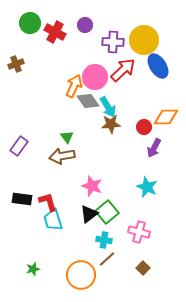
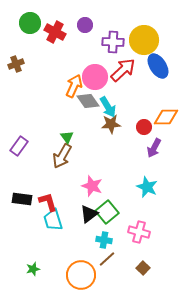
brown arrow: rotated 50 degrees counterclockwise
